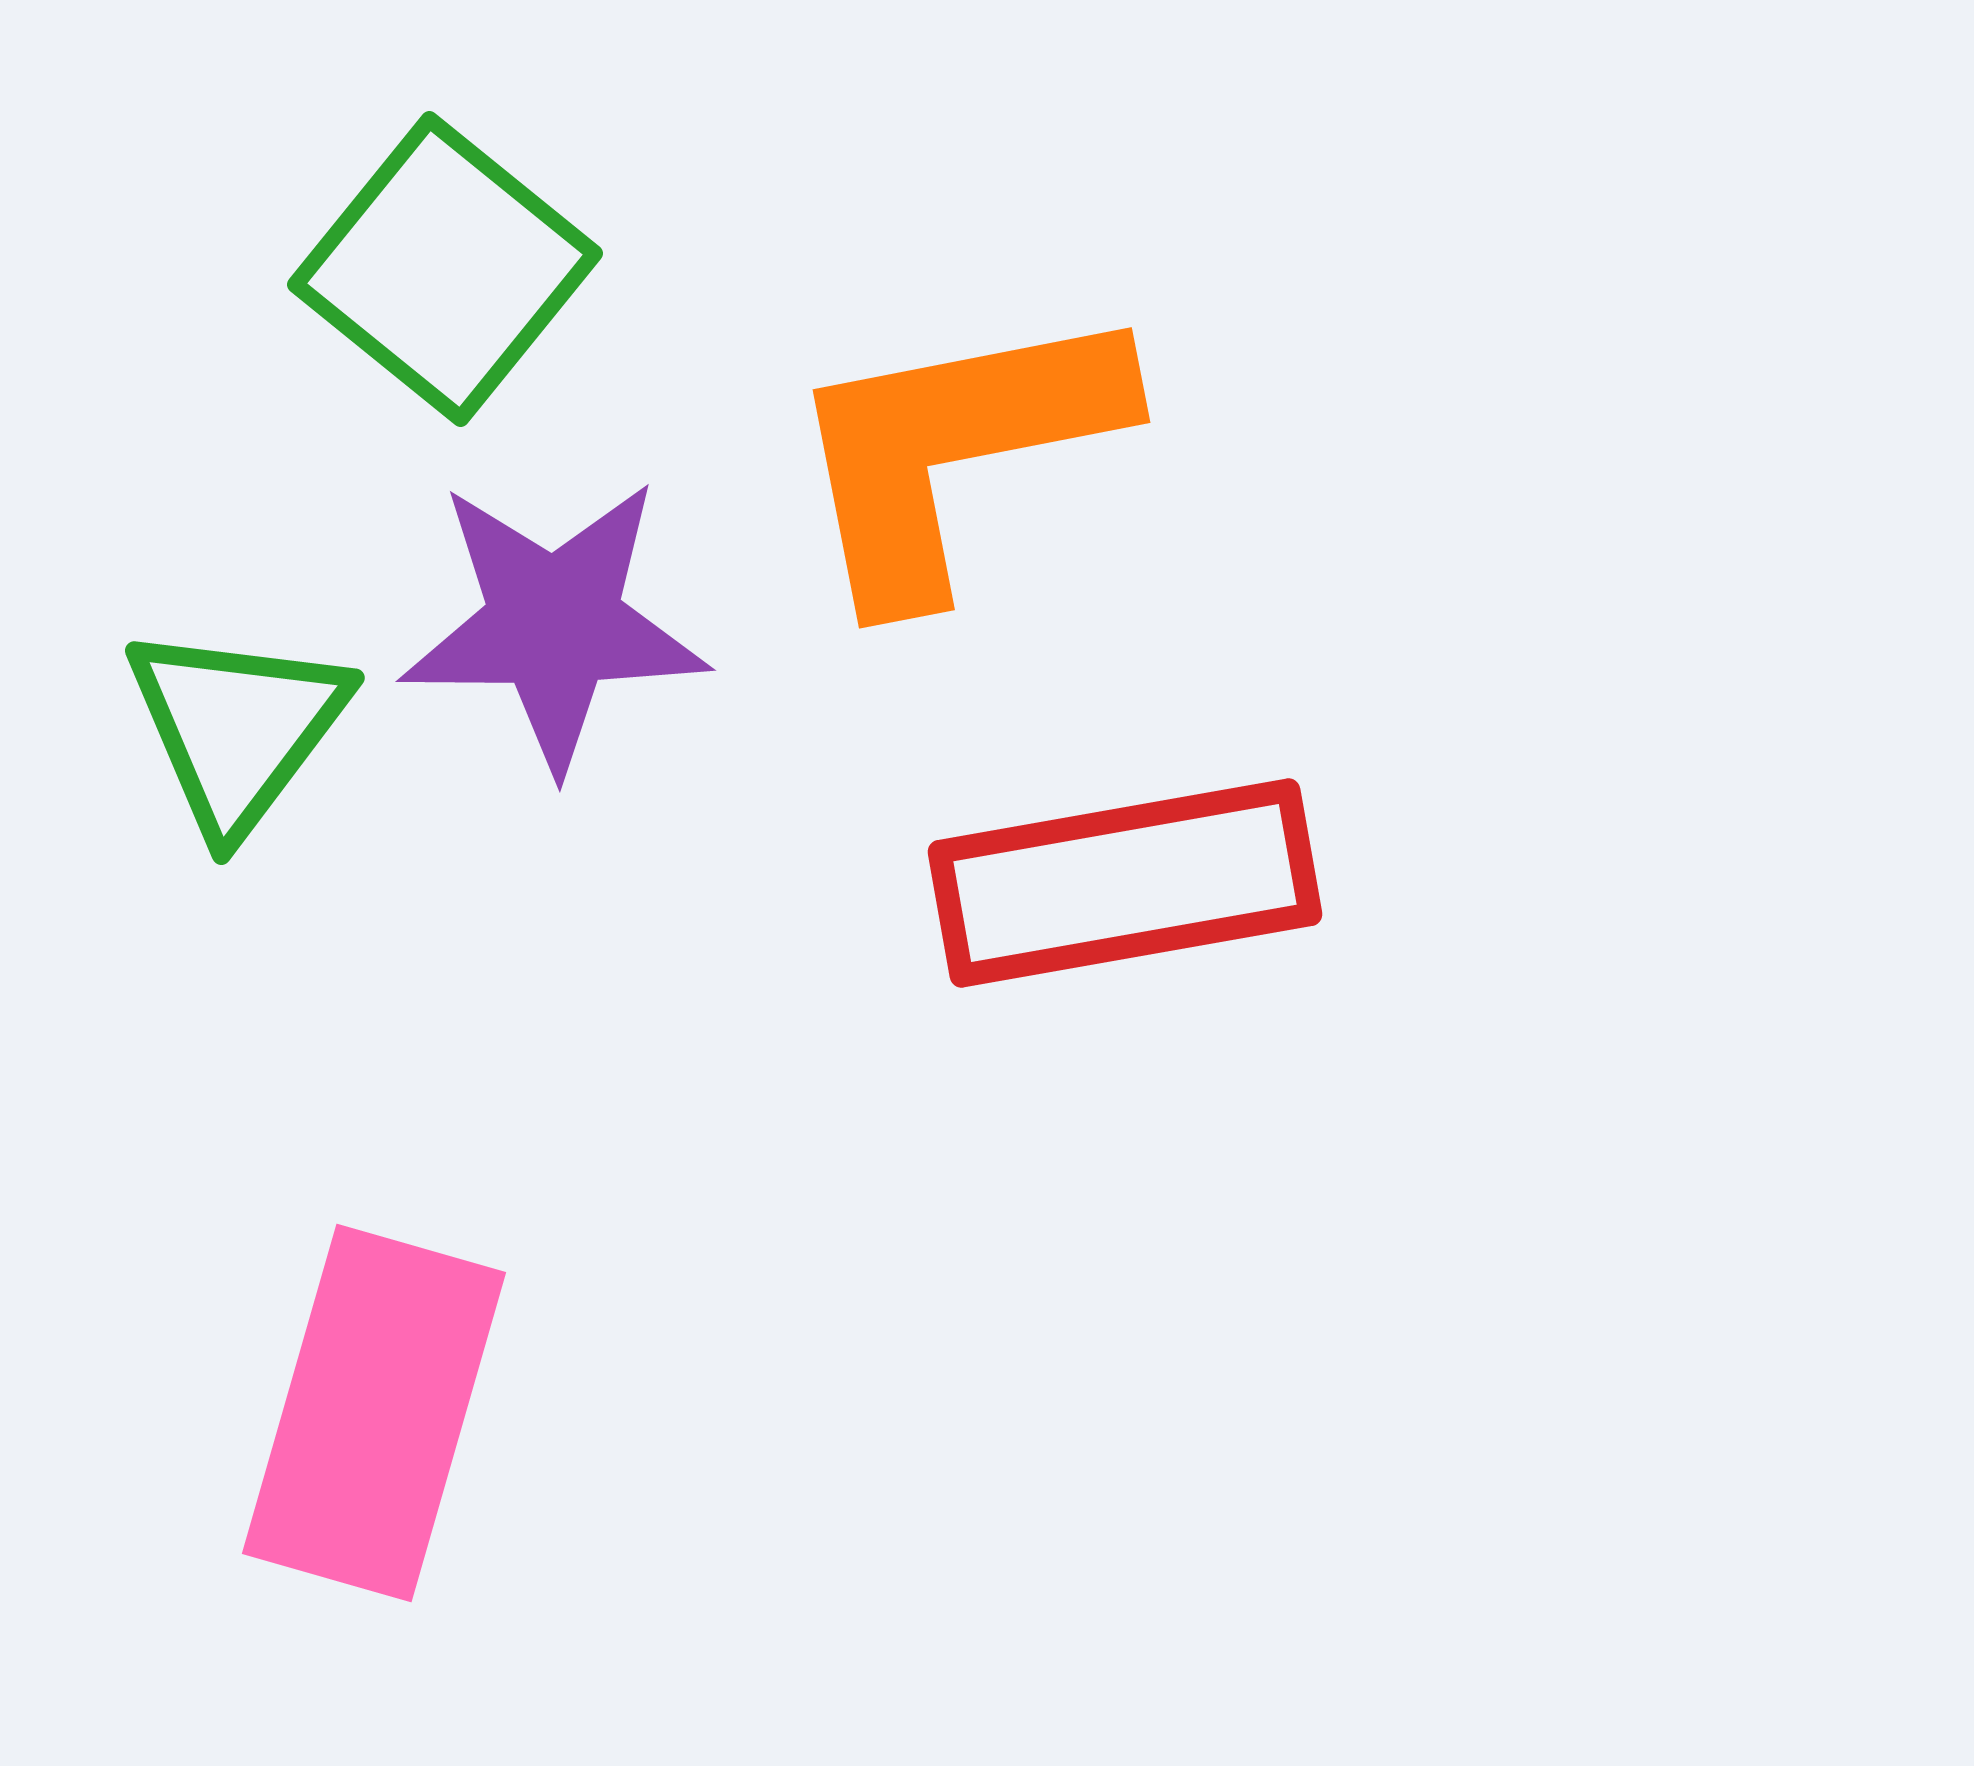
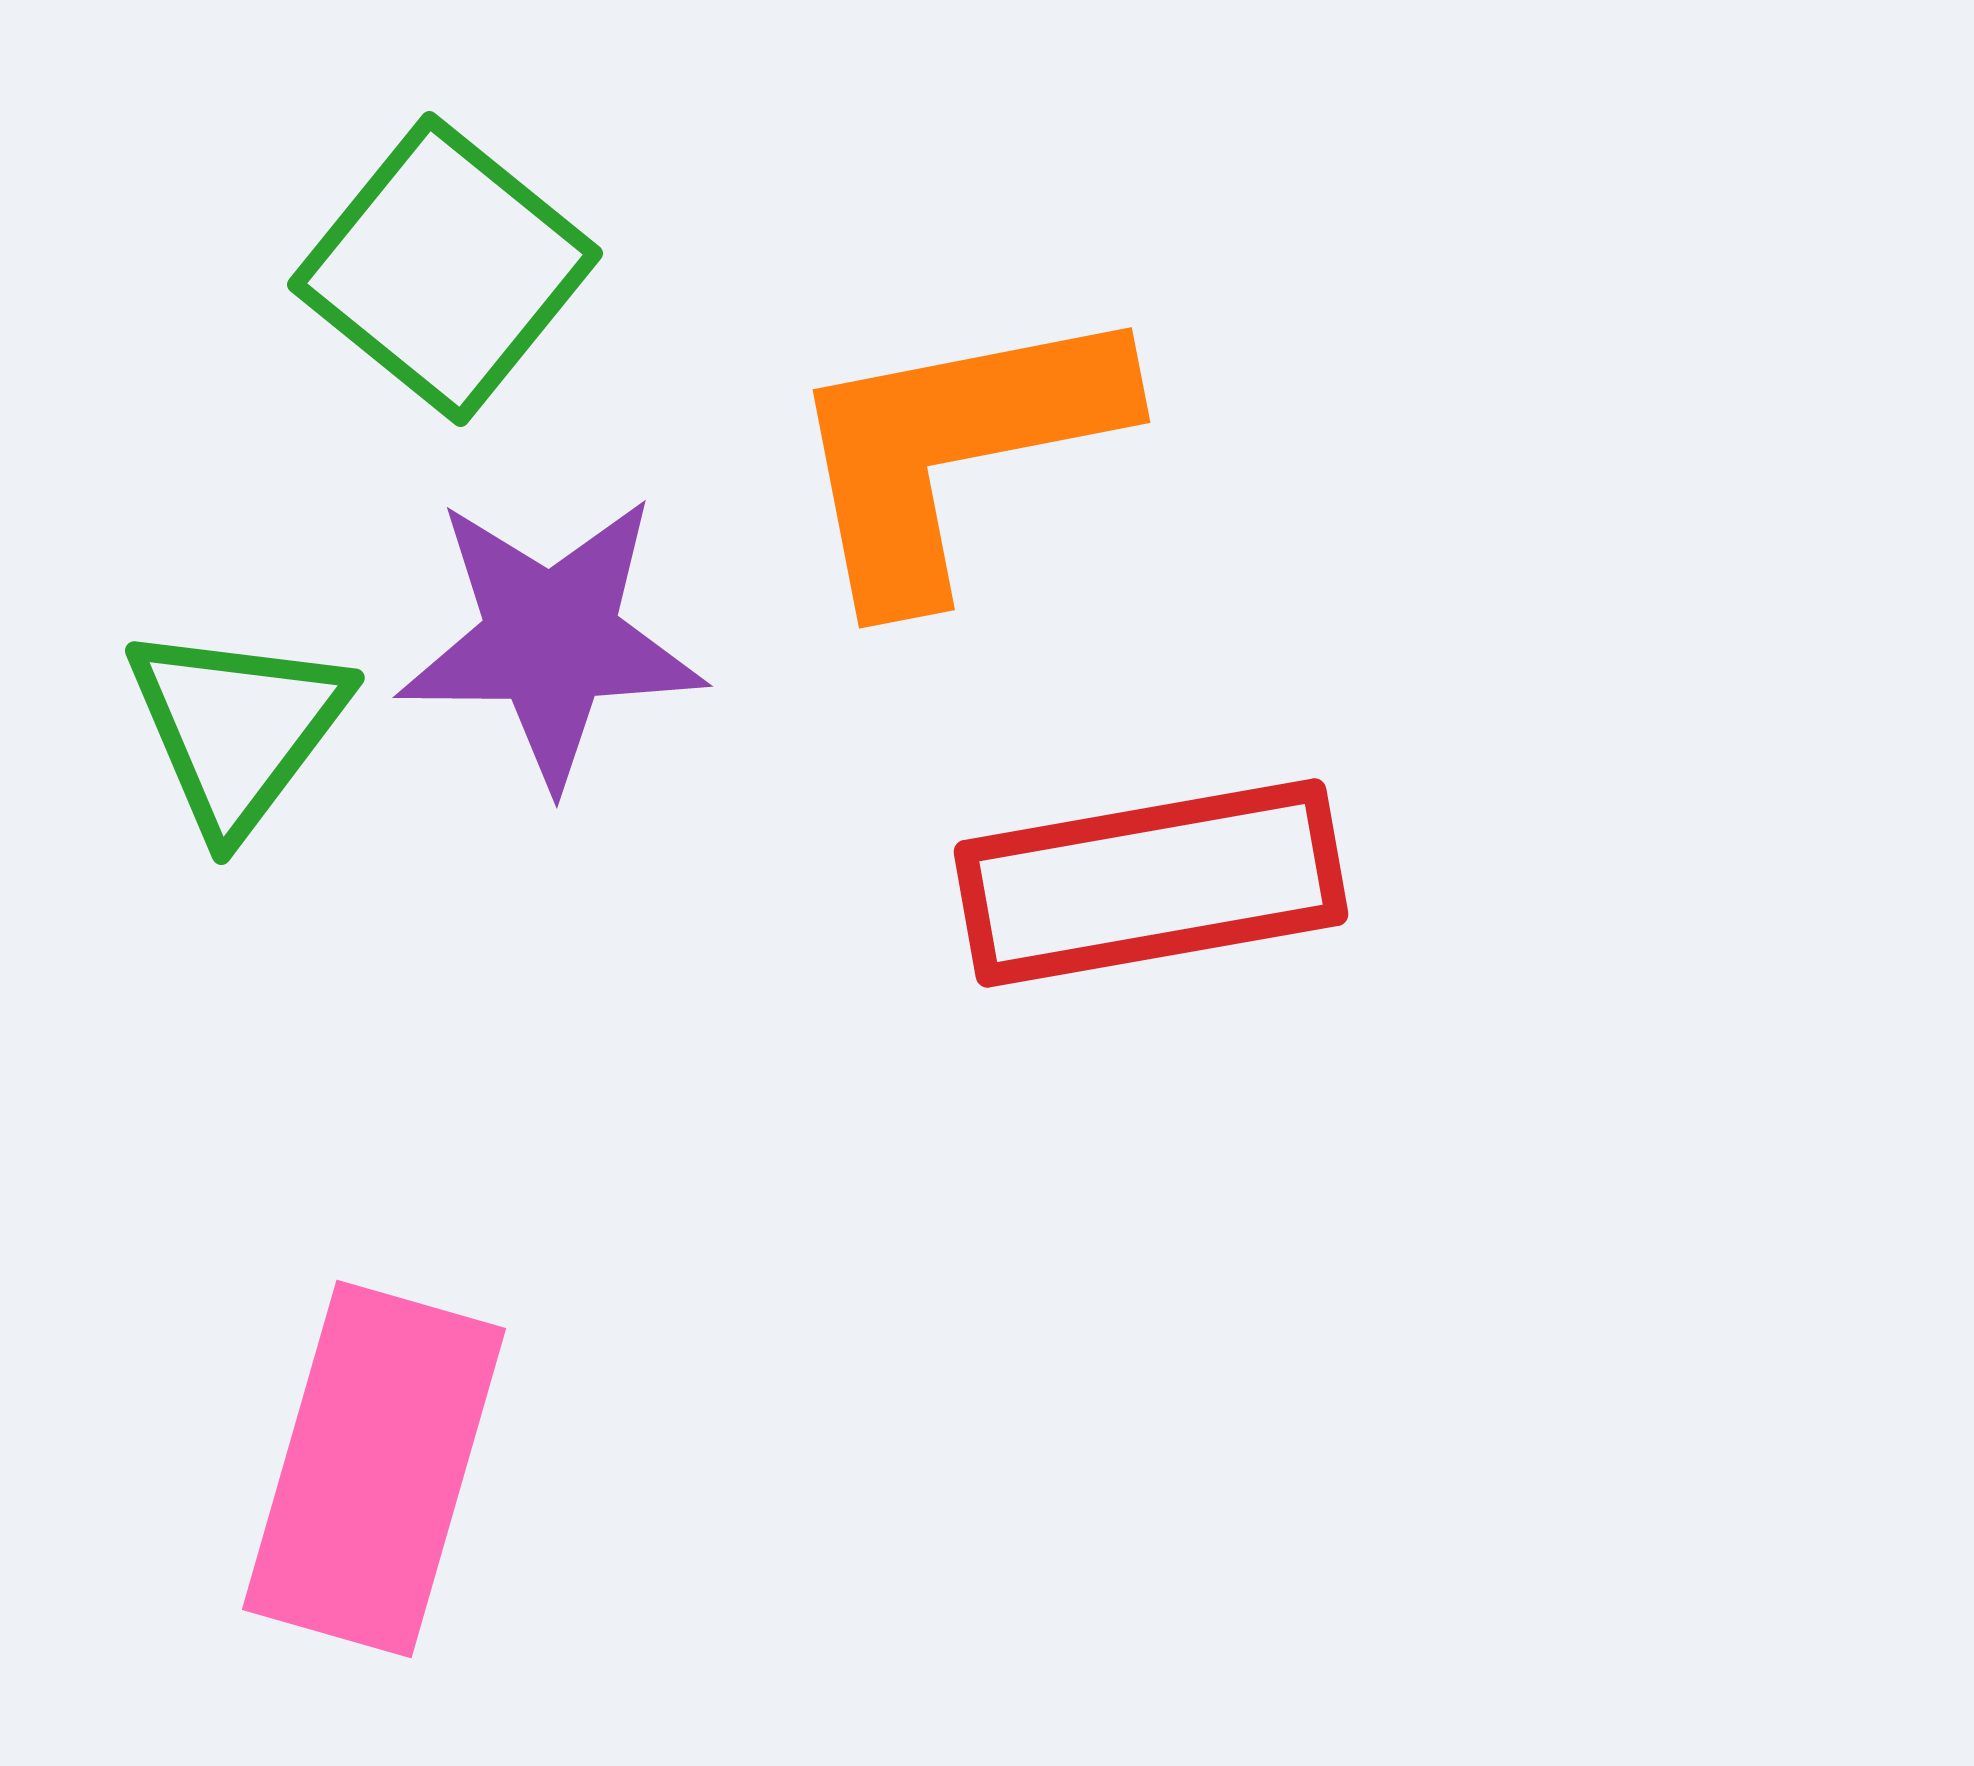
purple star: moved 3 px left, 16 px down
red rectangle: moved 26 px right
pink rectangle: moved 56 px down
